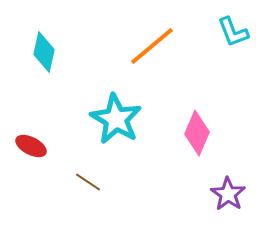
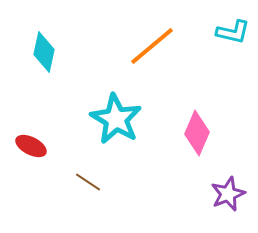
cyan L-shape: rotated 56 degrees counterclockwise
purple star: rotated 16 degrees clockwise
